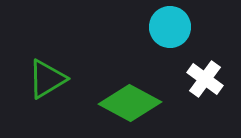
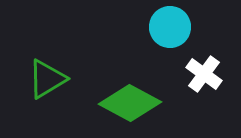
white cross: moved 1 px left, 5 px up
